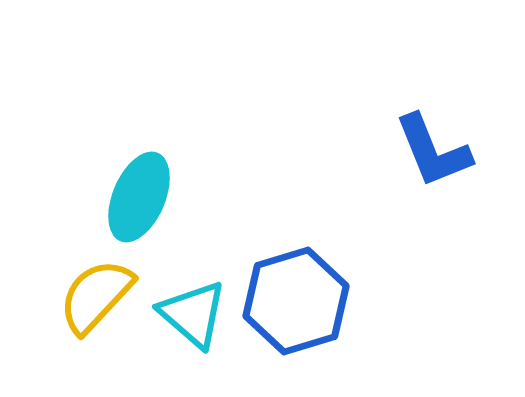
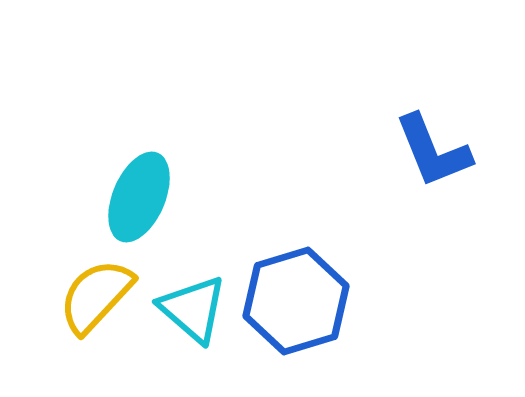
cyan triangle: moved 5 px up
